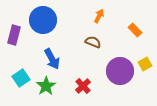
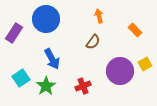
orange arrow: rotated 40 degrees counterclockwise
blue circle: moved 3 px right, 1 px up
purple rectangle: moved 2 px up; rotated 18 degrees clockwise
brown semicircle: rotated 105 degrees clockwise
red cross: rotated 21 degrees clockwise
